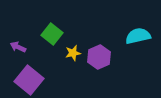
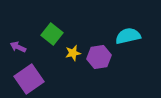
cyan semicircle: moved 10 px left
purple hexagon: rotated 15 degrees clockwise
purple square: moved 1 px up; rotated 16 degrees clockwise
